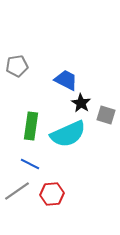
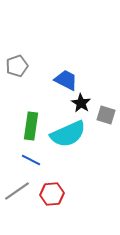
gray pentagon: rotated 10 degrees counterclockwise
blue line: moved 1 px right, 4 px up
